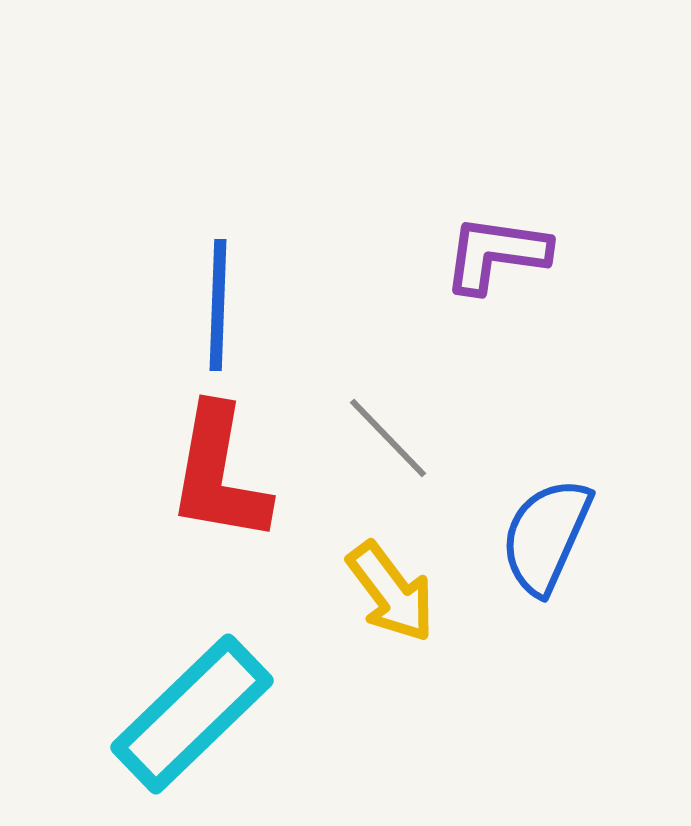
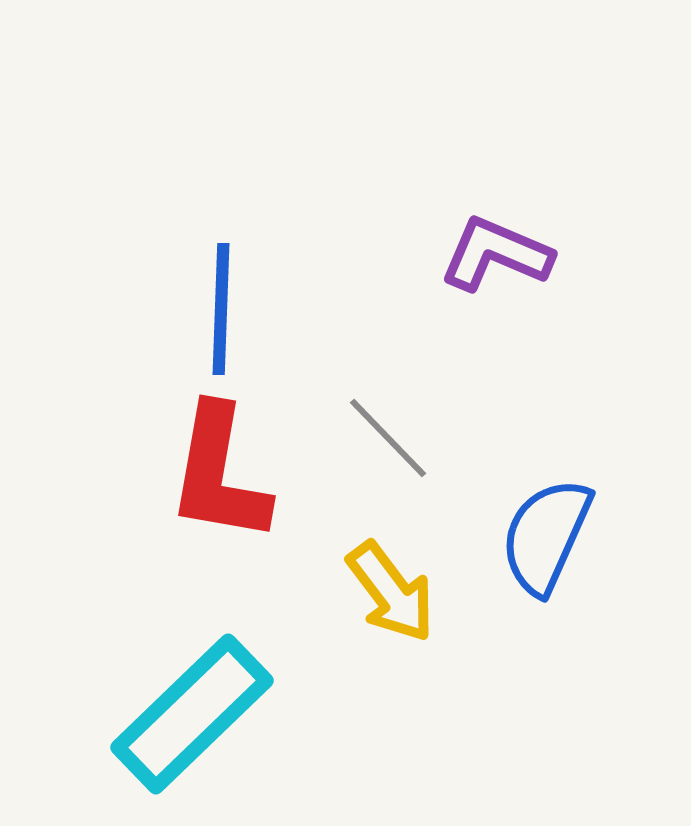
purple L-shape: rotated 15 degrees clockwise
blue line: moved 3 px right, 4 px down
